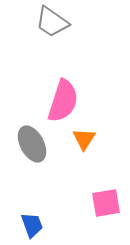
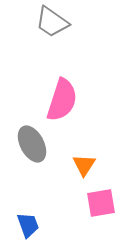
pink semicircle: moved 1 px left, 1 px up
orange triangle: moved 26 px down
pink square: moved 5 px left
blue trapezoid: moved 4 px left
